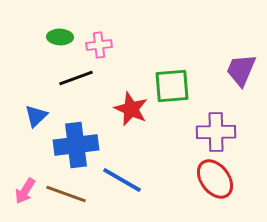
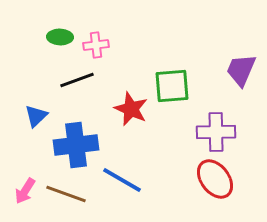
pink cross: moved 3 px left
black line: moved 1 px right, 2 px down
